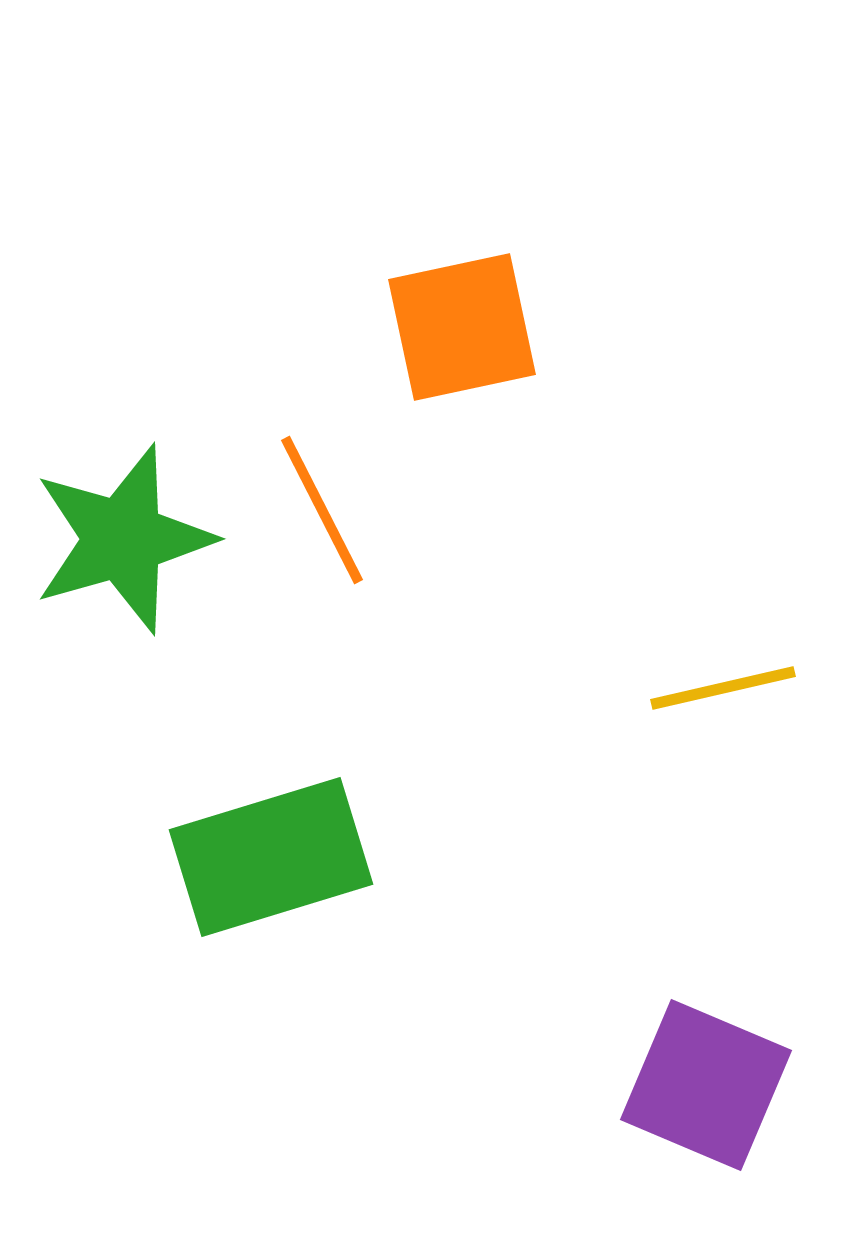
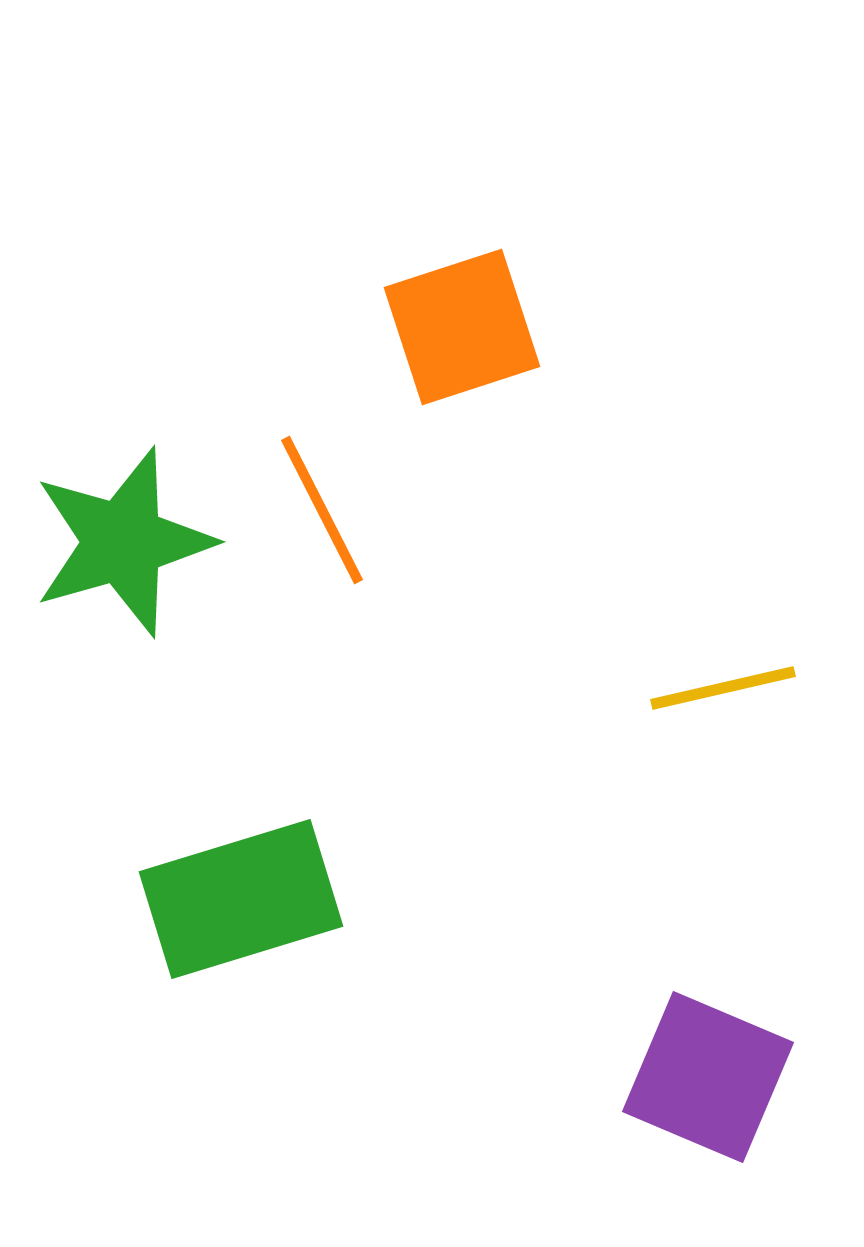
orange square: rotated 6 degrees counterclockwise
green star: moved 3 px down
green rectangle: moved 30 px left, 42 px down
purple square: moved 2 px right, 8 px up
